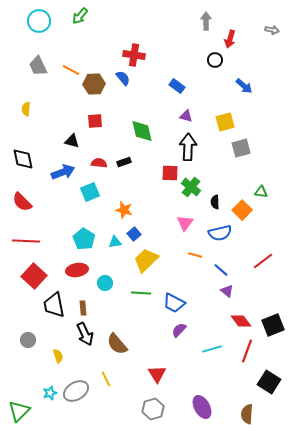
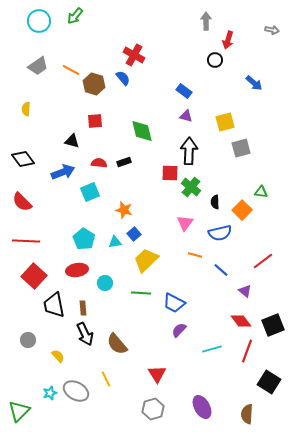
green arrow at (80, 16): moved 5 px left
red arrow at (230, 39): moved 2 px left, 1 px down
red cross at (134, 55): rotated 20 degrees clockwise
gray trapezoid at (38, 66): rotated 100 degrees counterclockwise
brown hexagon at (94, 84): rotated 20 degrees clockwise
blue rectangle at (177, 86): moved 7 px right, 5 px down
blue arrow at (244, 86): moved 10 px right, 3 px up
black arrow at (188, 147): moved 1 px right, 4 px down
black diamond at (23, 159): rotated 25 degrees counterclockwise
purple triangle at (227, 291): moved 18 px right
yellow semicircle at (58, 356): rotated 24 degrees counterclockwise
gray ellipse at (76, 391): rotated 60 degrees clockwise
